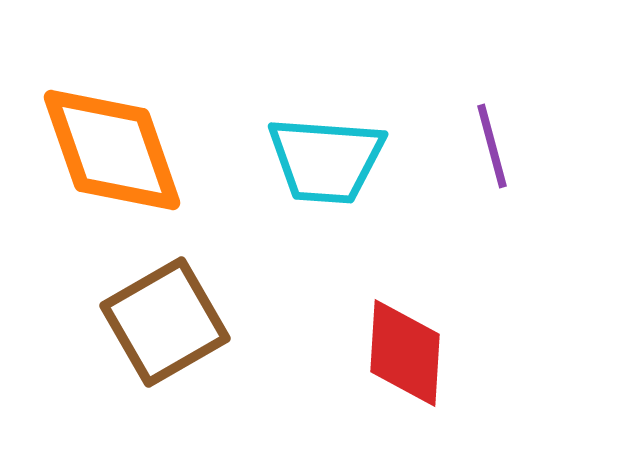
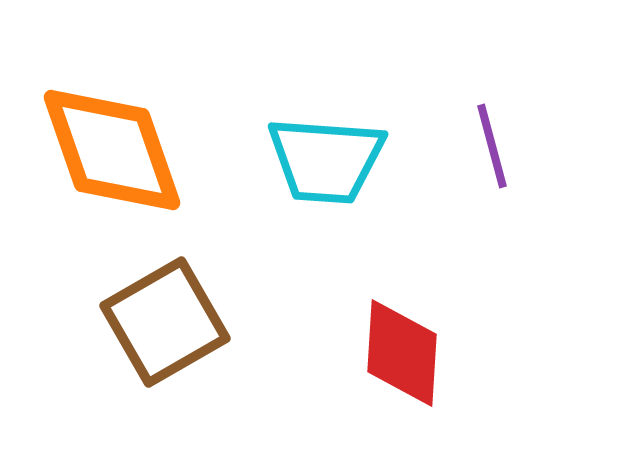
red diamond: moved 3 px left
